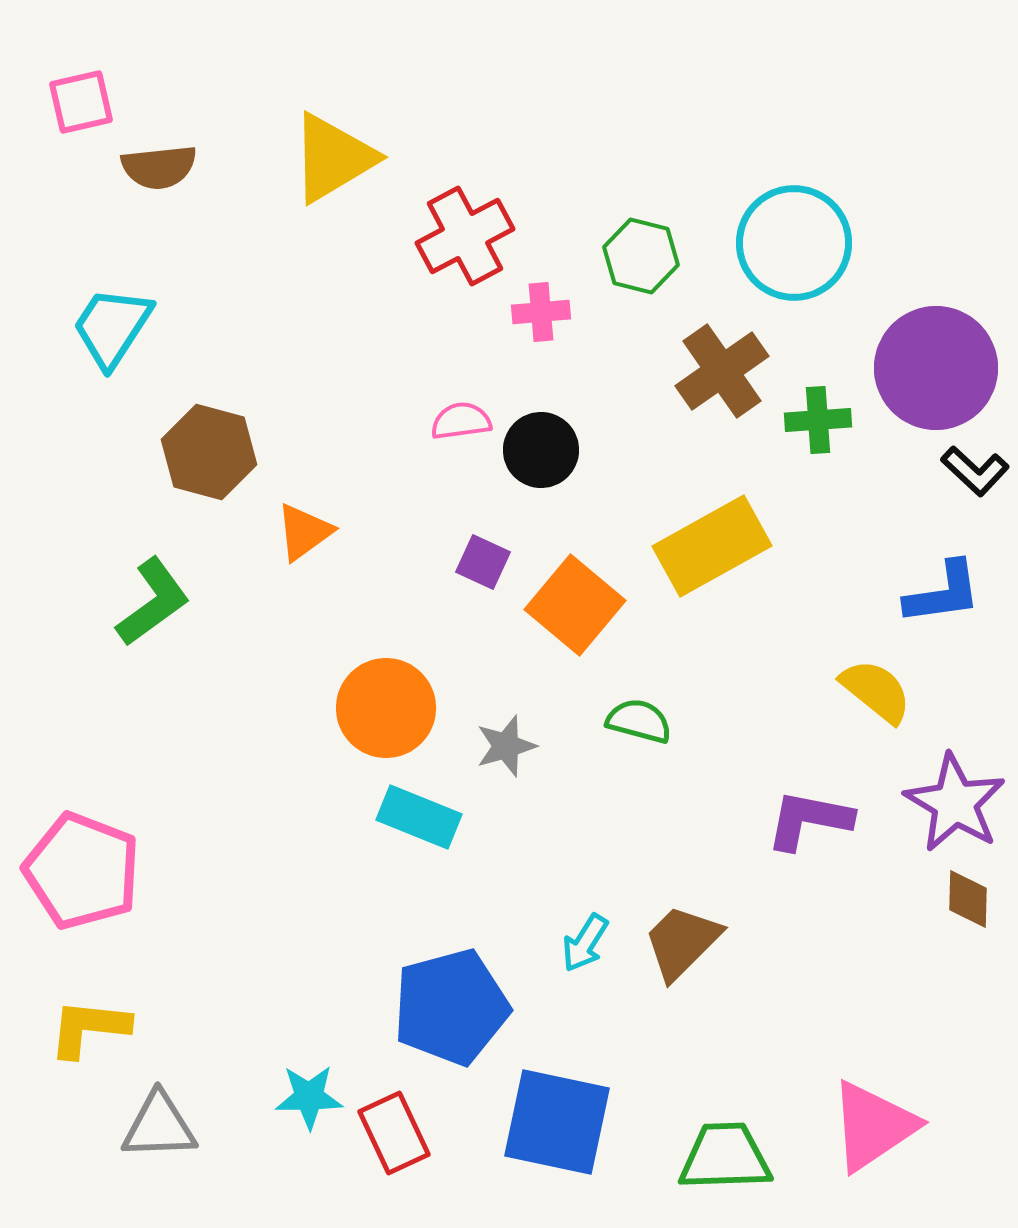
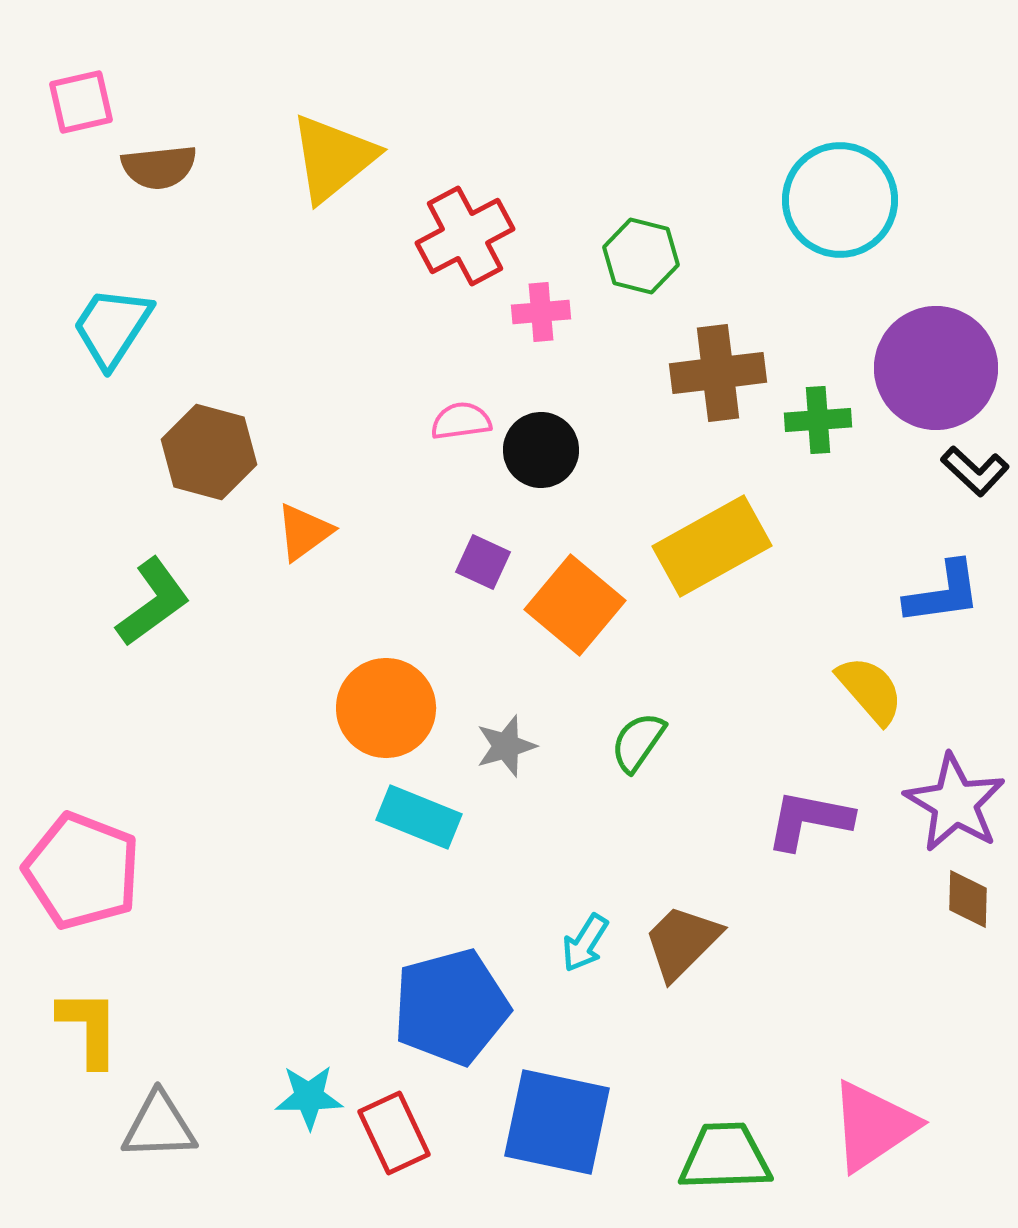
yellow triangle: rotated 8 degrees counterclockwise
cyan circle: moved 46 px right, 43 px up
brown cross: moved 4 px left, 2 px down; rotated 28 degrees clockwise
yellow semicircle: moved 6 px left, 1 px up; rotated 10 degrees clockwise
green semicircle: moved 1 px left, 21 px down; rotated 70 degrees counterclockwise
yellow L-shape: rotated 84 degrees clockwise
